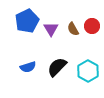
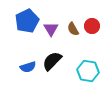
black semicircle: moved 5 px left, 6 px up
cyan hexagon: rotated 20 degrees counterclockwise
